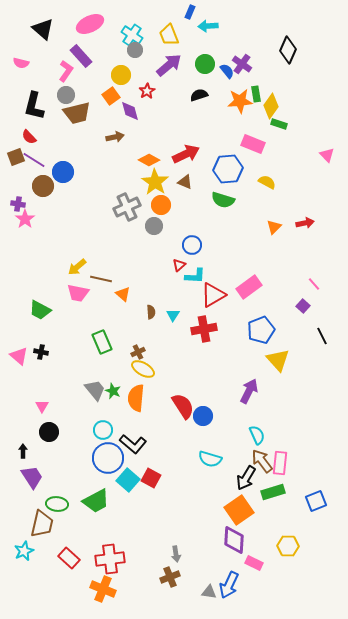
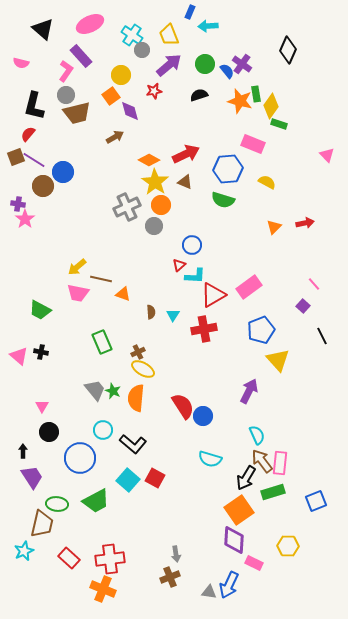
gray circle at (135, 50): moved 7 px right
red star at (147, 91): moved 7 px right; rotated 21 degrees clockwise
orange star at (240, 101): rotated 20 degrees clockwise
red semicircle at (29, 137): moved 1 px left, 3 px up; rotated 84 degrees clockwise
brown arrow at (115, 137): rotated 18 degrees counterclockwise
orange triangle at (123, 294): rotated 21 degrees counterclockwise
blue circle at (108, 458): moved 28 px left
red square at (151, 478): moved 4 px right
